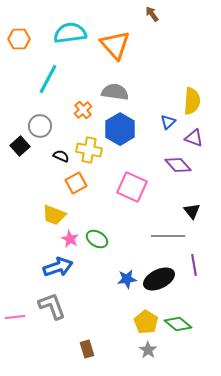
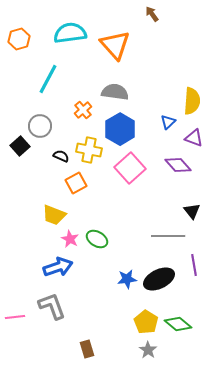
orange hexagon: rotated 15 degrees counterclockwise
pink square: moved 2 px left, 19 px up; rotated 24 degrees clockwise
